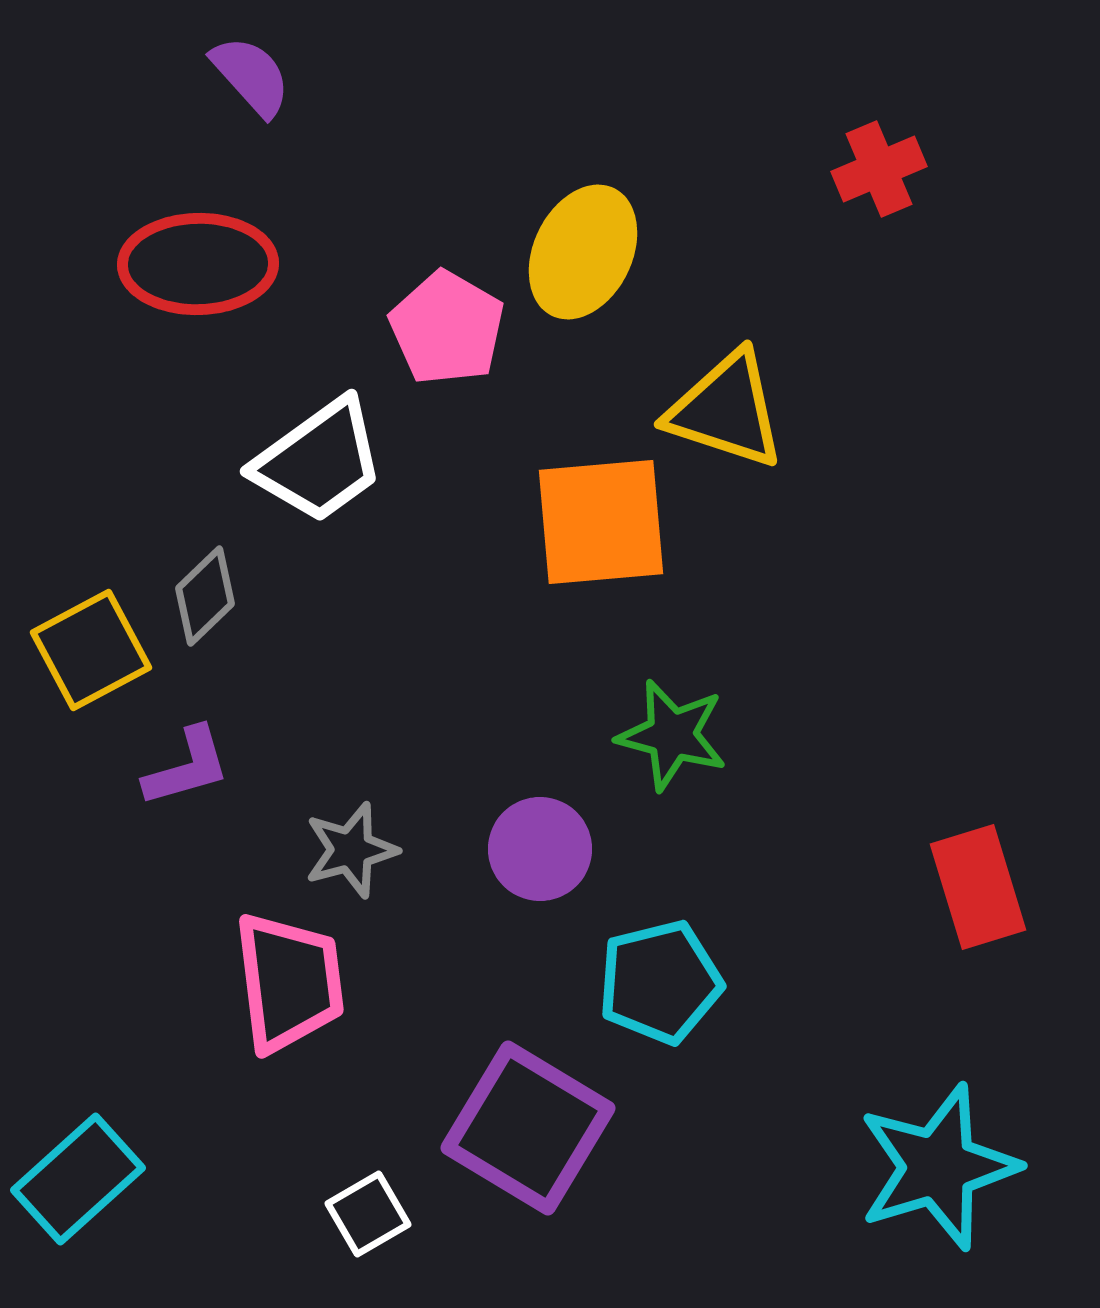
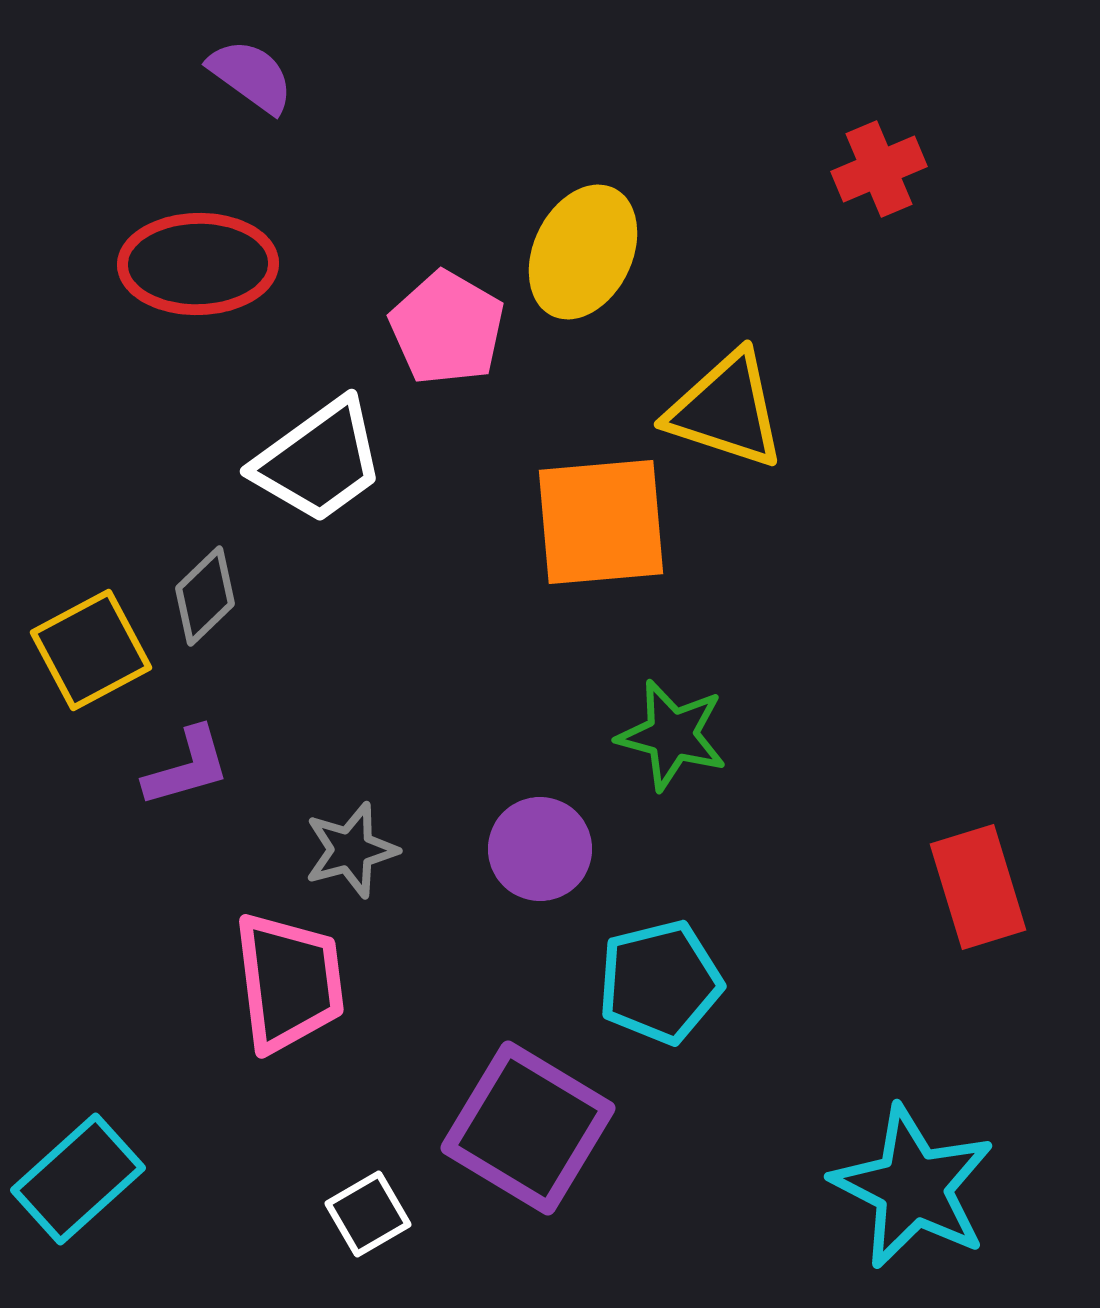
purple semicircle: rotated 12 degrees counterclockwise
cyan star: moved 25 px left, 20 px down; rotated 28 degrees counterclockwise
